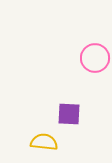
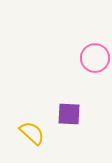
yellow semicircle: moved 12 px left, 9 px up; rotated 36 degrees clockwise
